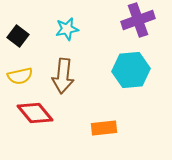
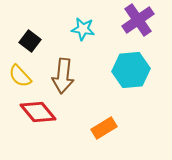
purple cross: rotated 16 degrees counterclockwise
cyan star: moved 16 px right; rotated 20 degrees clockwise
black square: moved 12 px right, 5 px down
yellow semicircle: rotated 60 degrees clockwise
red diamond: moved 3 px right, 1 px up
orange rectangle: rotated 25 degrees counterclockwise
